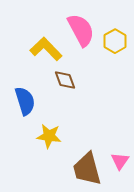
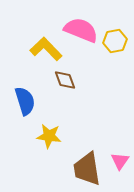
pink semicircle: rotated 40 degrees counterclockwise
yellow hexagon: rotated 20 degrees clockwise
brown trapezoid: rotated 6 degrees clockwise
